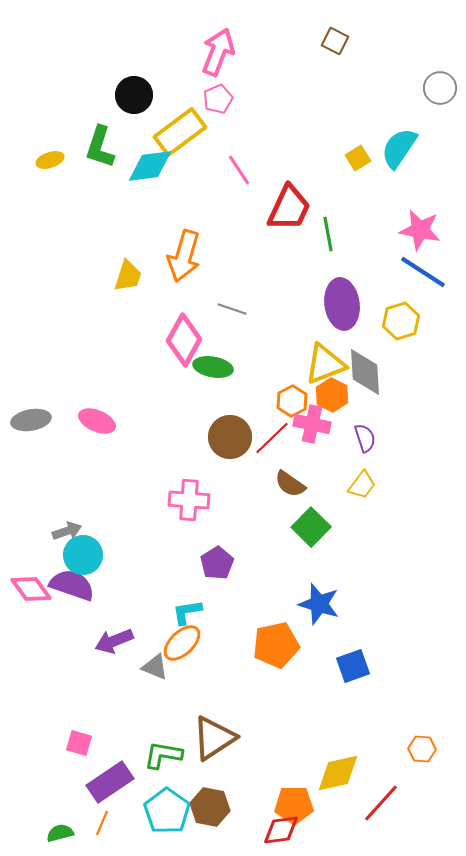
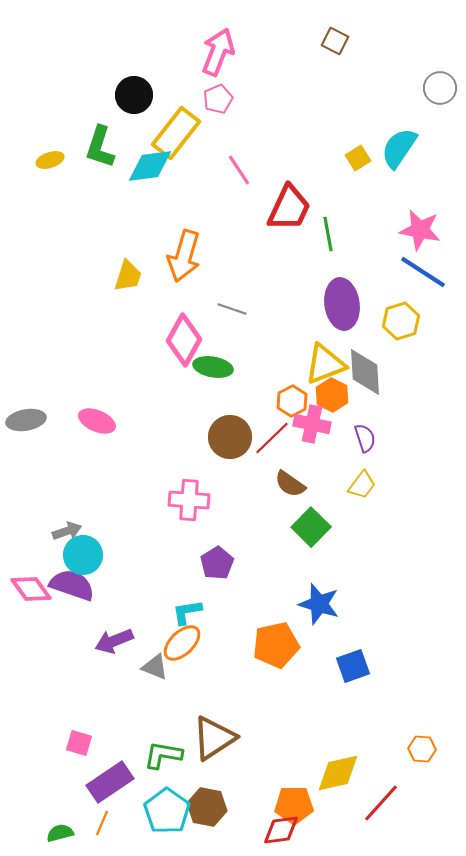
yellow rectangle at (180, 132): moved 4 px left, 1 px down; rotated 15 degrees counterclockwise
gray ellipse at (31, 420): moved 5 px left
brown hexagon at (210, 807): moved 3 px left
